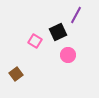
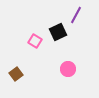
pink circle: moved 14 px down
